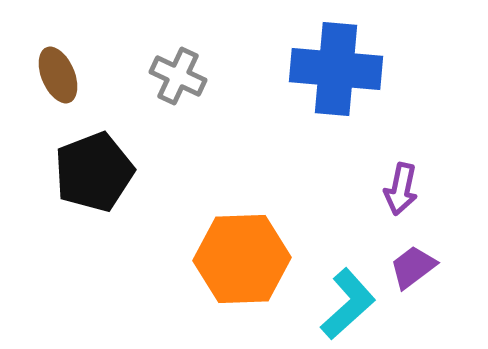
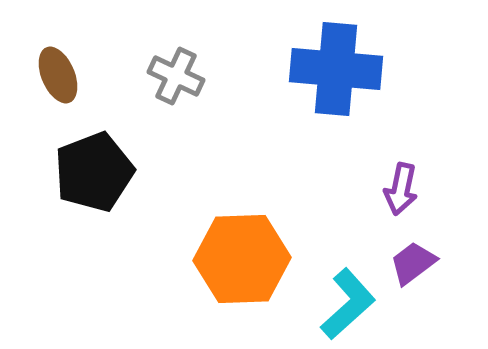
gray cross: moved 2 px left
purple trapezoid: moved 4 px up
